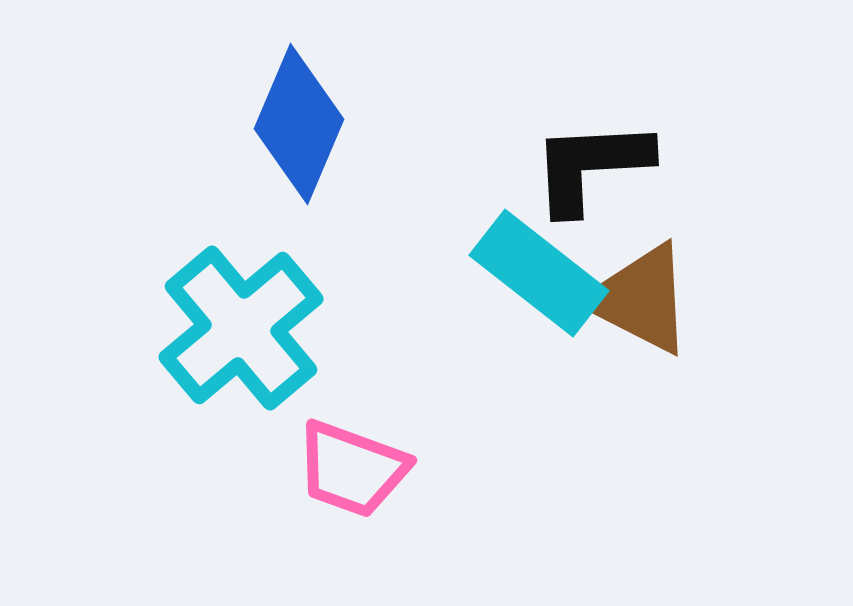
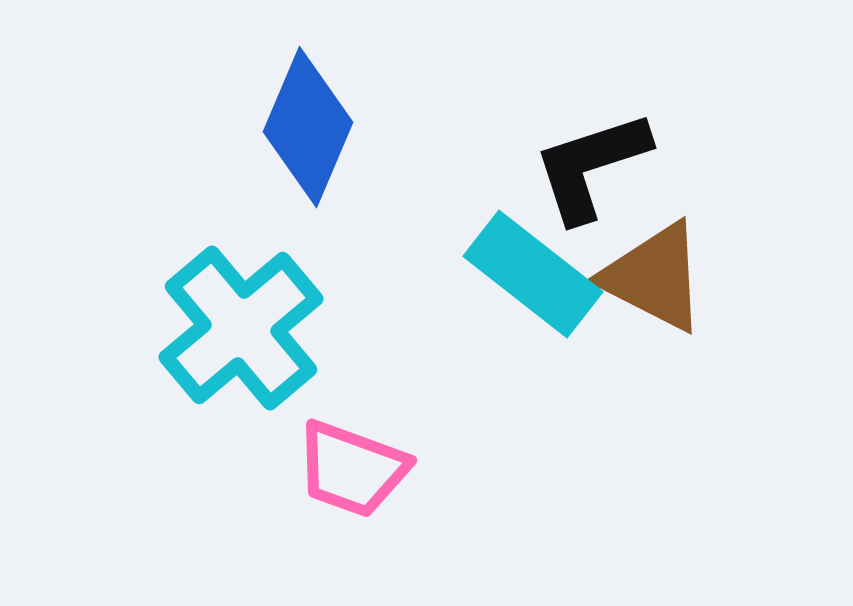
blue diamond: moved 9 px right, 3 px down
black L-shape: rotated 15 degrees counterclockwise
cyan rectangle: moved 6 px left, 1 px down
brown triangle: moved 14 px right, 22 px up
